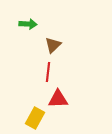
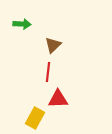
green arrow: moved 6 px left
